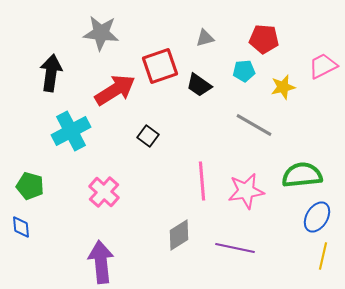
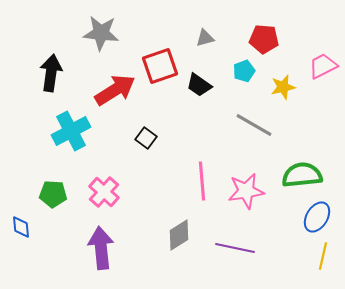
cyan pentagon: rotated 15 degrees counterclockwise
black square: moved 2 px left, 2 px down
green pentagon: moved 23 px right, 8 px down; rotated 12 degrees counterclockwise
purple arrow: moved 14 px up
